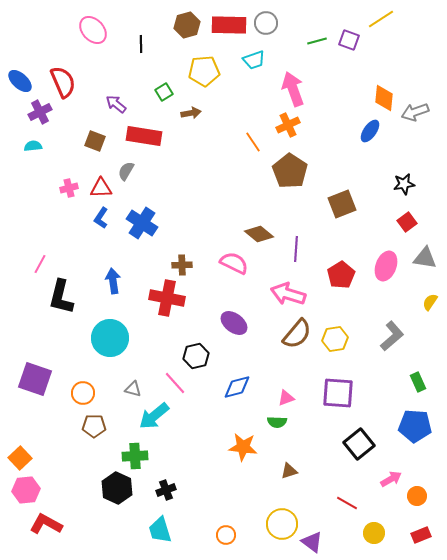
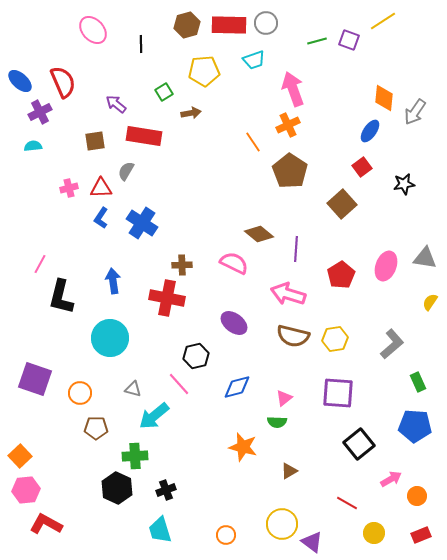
yellow line at (381, 19): moved 2 px right, 2 px down
gray arrow at (415, 112): rotated 36 degrees counterclockwise
brown square at (95, 141): rotated 30 degrees counterclockwise
brown square at (342, 204): rotated 20 degrees counterclockwise
red square at (407, 222): moved 45 px left, 55 px up
brown semicircle at (297, 334): moved 4 px left, 2 px down; rotated 64 degrees clockwise
gray L-shape at (392, 336): moved 8 px down
pink line at (175, 383): moved 4 px right, 1 px down
orange circle at (83, 393): moved 3 px left
pink triangle at (286, 398): moved 2 px left; rotated 18 degrees counterclockwise
brown pentagon at (94, 426): moved 2 px right, 2 px down
orange star at (243, 447): rotated 8 degrees clockwise
orange square at (20, 458): moved 2 px up
brown triangle at (289, 471): rotated 12 degrees counterclockwise
